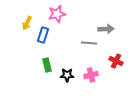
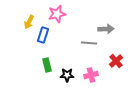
yellow arrow: moved 2 px right, 1 px up
red cross: rotated 24 degrees clockwise
